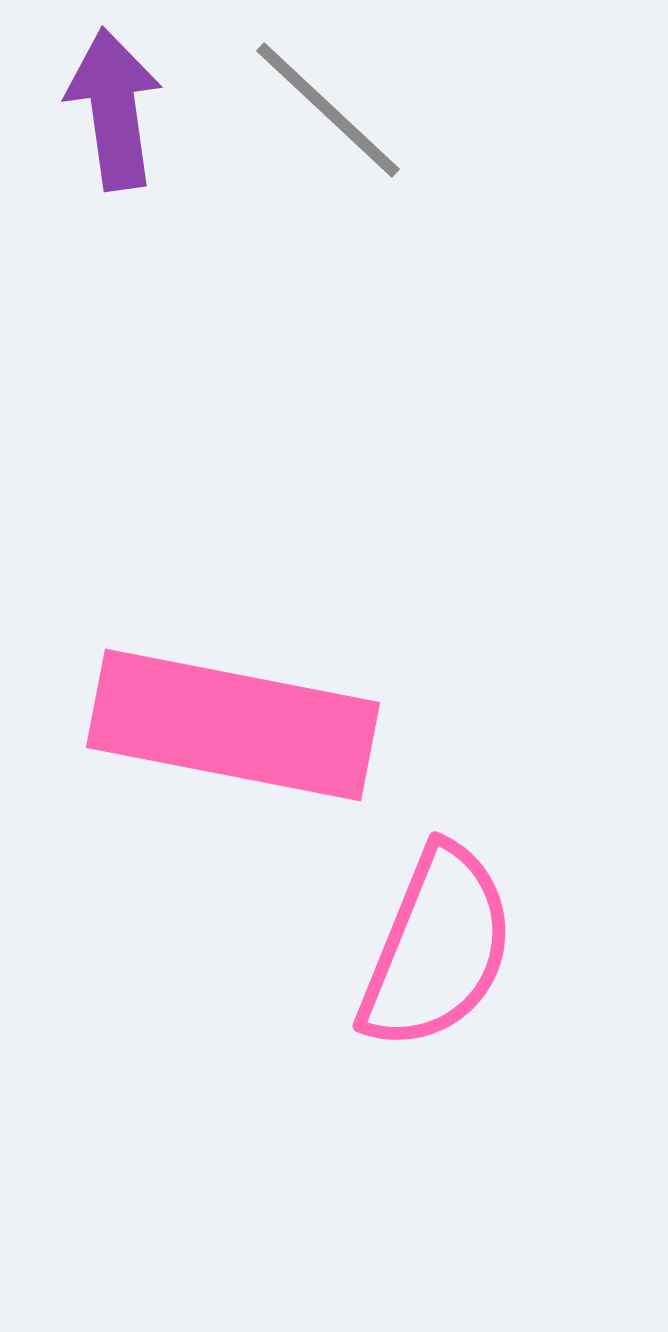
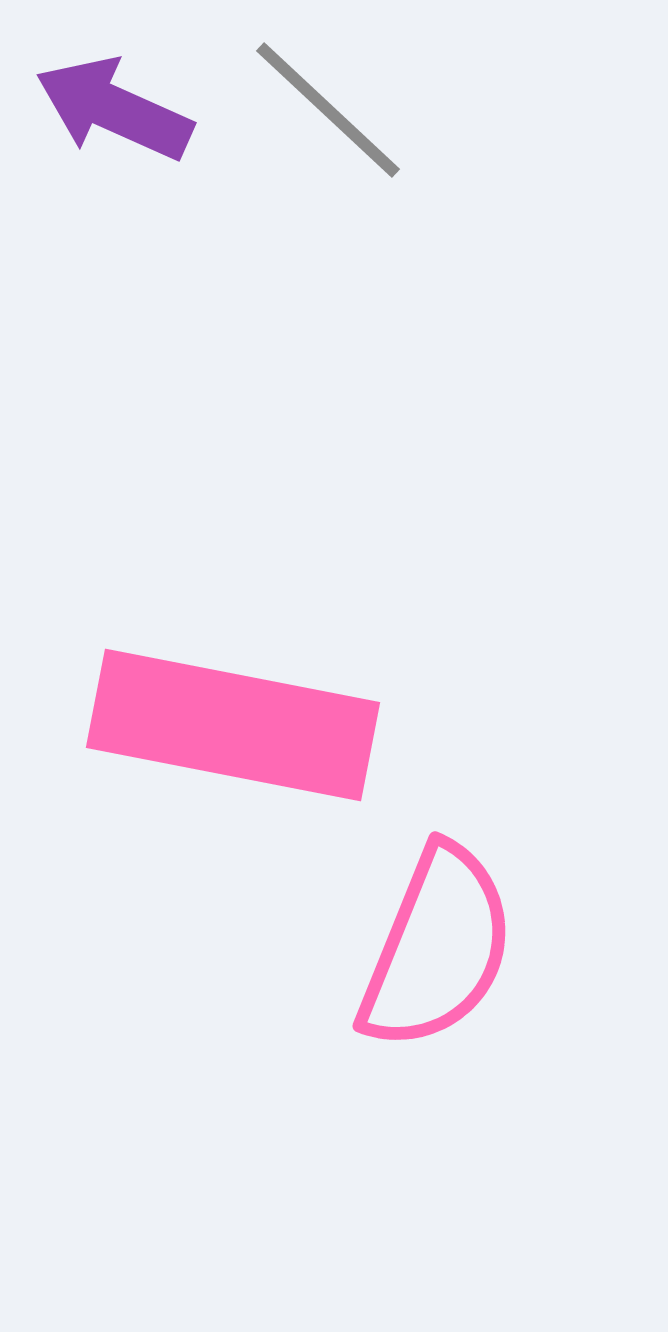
purple arrow: rotated 58 degrees counterclockwise
